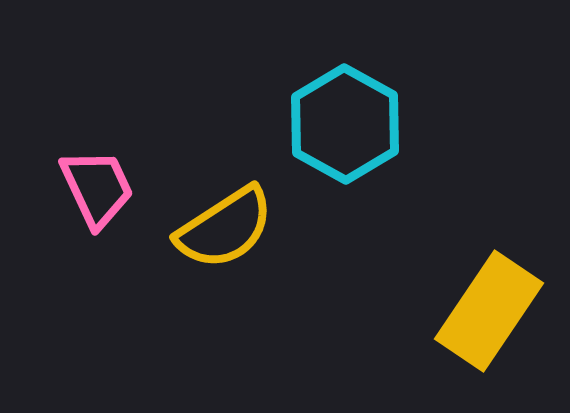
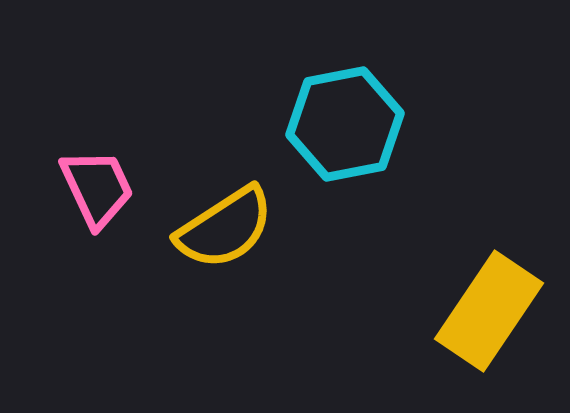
cyan hexagon: rotated 20 degrees clockwise
